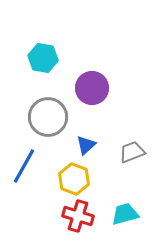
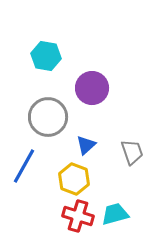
cyan hexagon: moved 3 px right, 2 px up
gray trapezoid: rotated 92 degrees clockwise
cyan trapezoid: moved 10 px left
